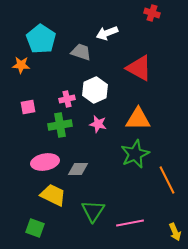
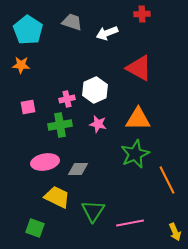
red cross: moved 10 px left, 1 px down; rotated 21 degrees counterclockwise
cyan pentagon: moved 13 px left, 9 px up
gray trapezoid: moved 9 px left, 30 px up
yellow trapezoid: moved 4 px right, 2 px down
